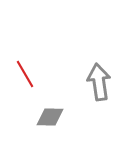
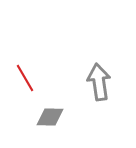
red line: moved 4 px down
